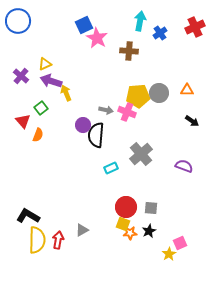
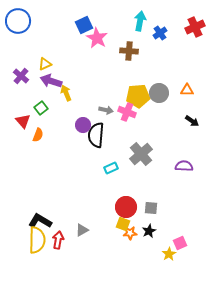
purple semicircle: rotated 18 degrees counterclockwise
black L-shape: moved 12 px right, 5 px down
